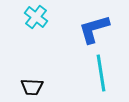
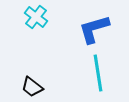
cyan line: moved 3 px left
black trapezoid: rotated 35 degrees clockwise
